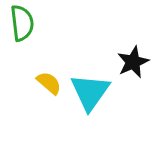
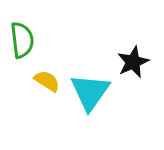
green semicircle: moved 17 px down
yellow semicircle: moved 2 px left, 2 px up; rotated 8 degrees counterclockwise
